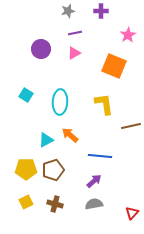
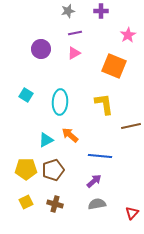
gray semicircle: moved 3 px right
